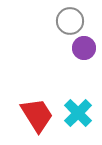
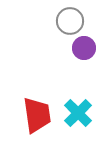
red trapezoid: rotated 24 degrees clockwise
